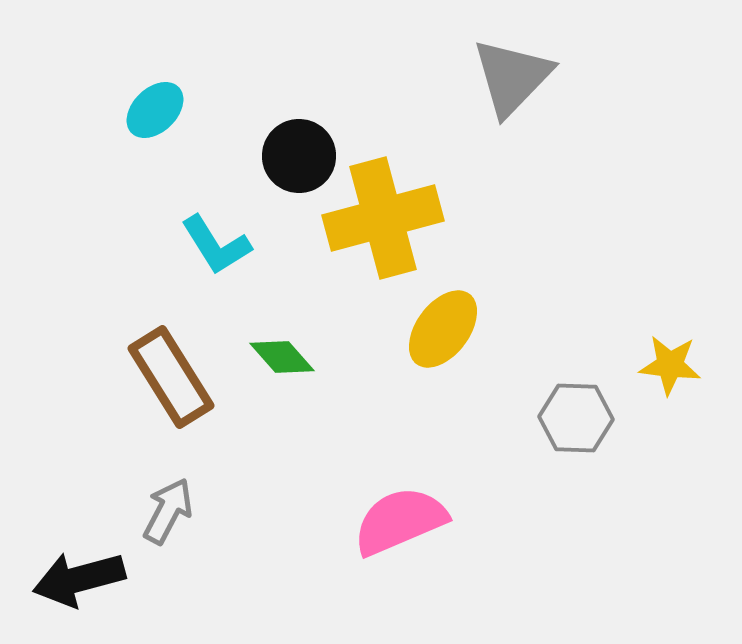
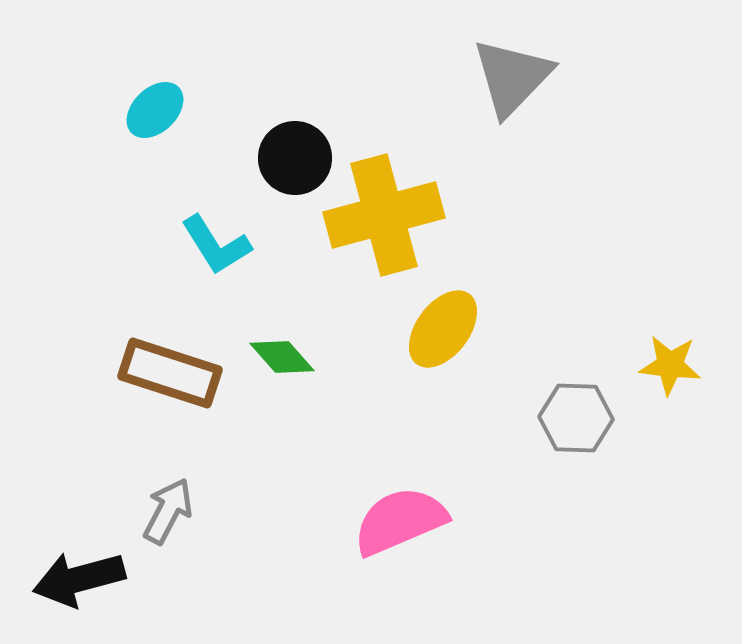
black circle: moved 4 px left, 2 px down
yellow cross: moved 1 px right, 3 px up
brown rectangle: moved 1 px left, 4 px up; rotated 40 degrees counterclockwise
